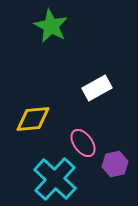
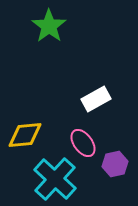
green star: moved 2 px left; rotated 8 degrees clockwise
white rectangle: moved 1 px left, 11 px down
yellow diamond: moved 8 px left, 16 px down
